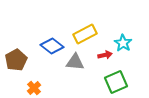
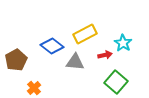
green square: rotated 25 degrees counterclockwise
